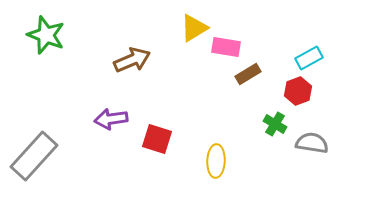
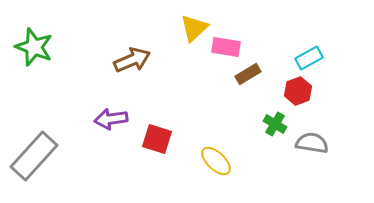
yellow triangle: rotated 12 degrees counterclockwise
green star: moved 12 px left, 12 px down
yellow ellipse: rotated 48 degrees counterclockwise
